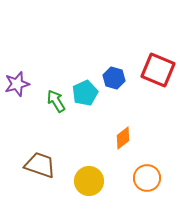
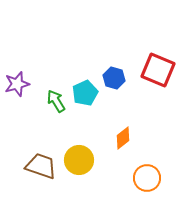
brown trapezoid: moved 1 px right, 1 px down
yellow circle: moved 10 px left, 21 px up
